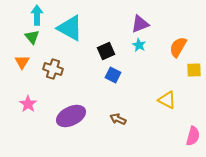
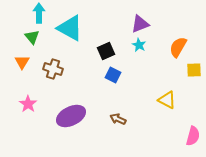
cyan arrow: moved 2 px right, 2 px up
